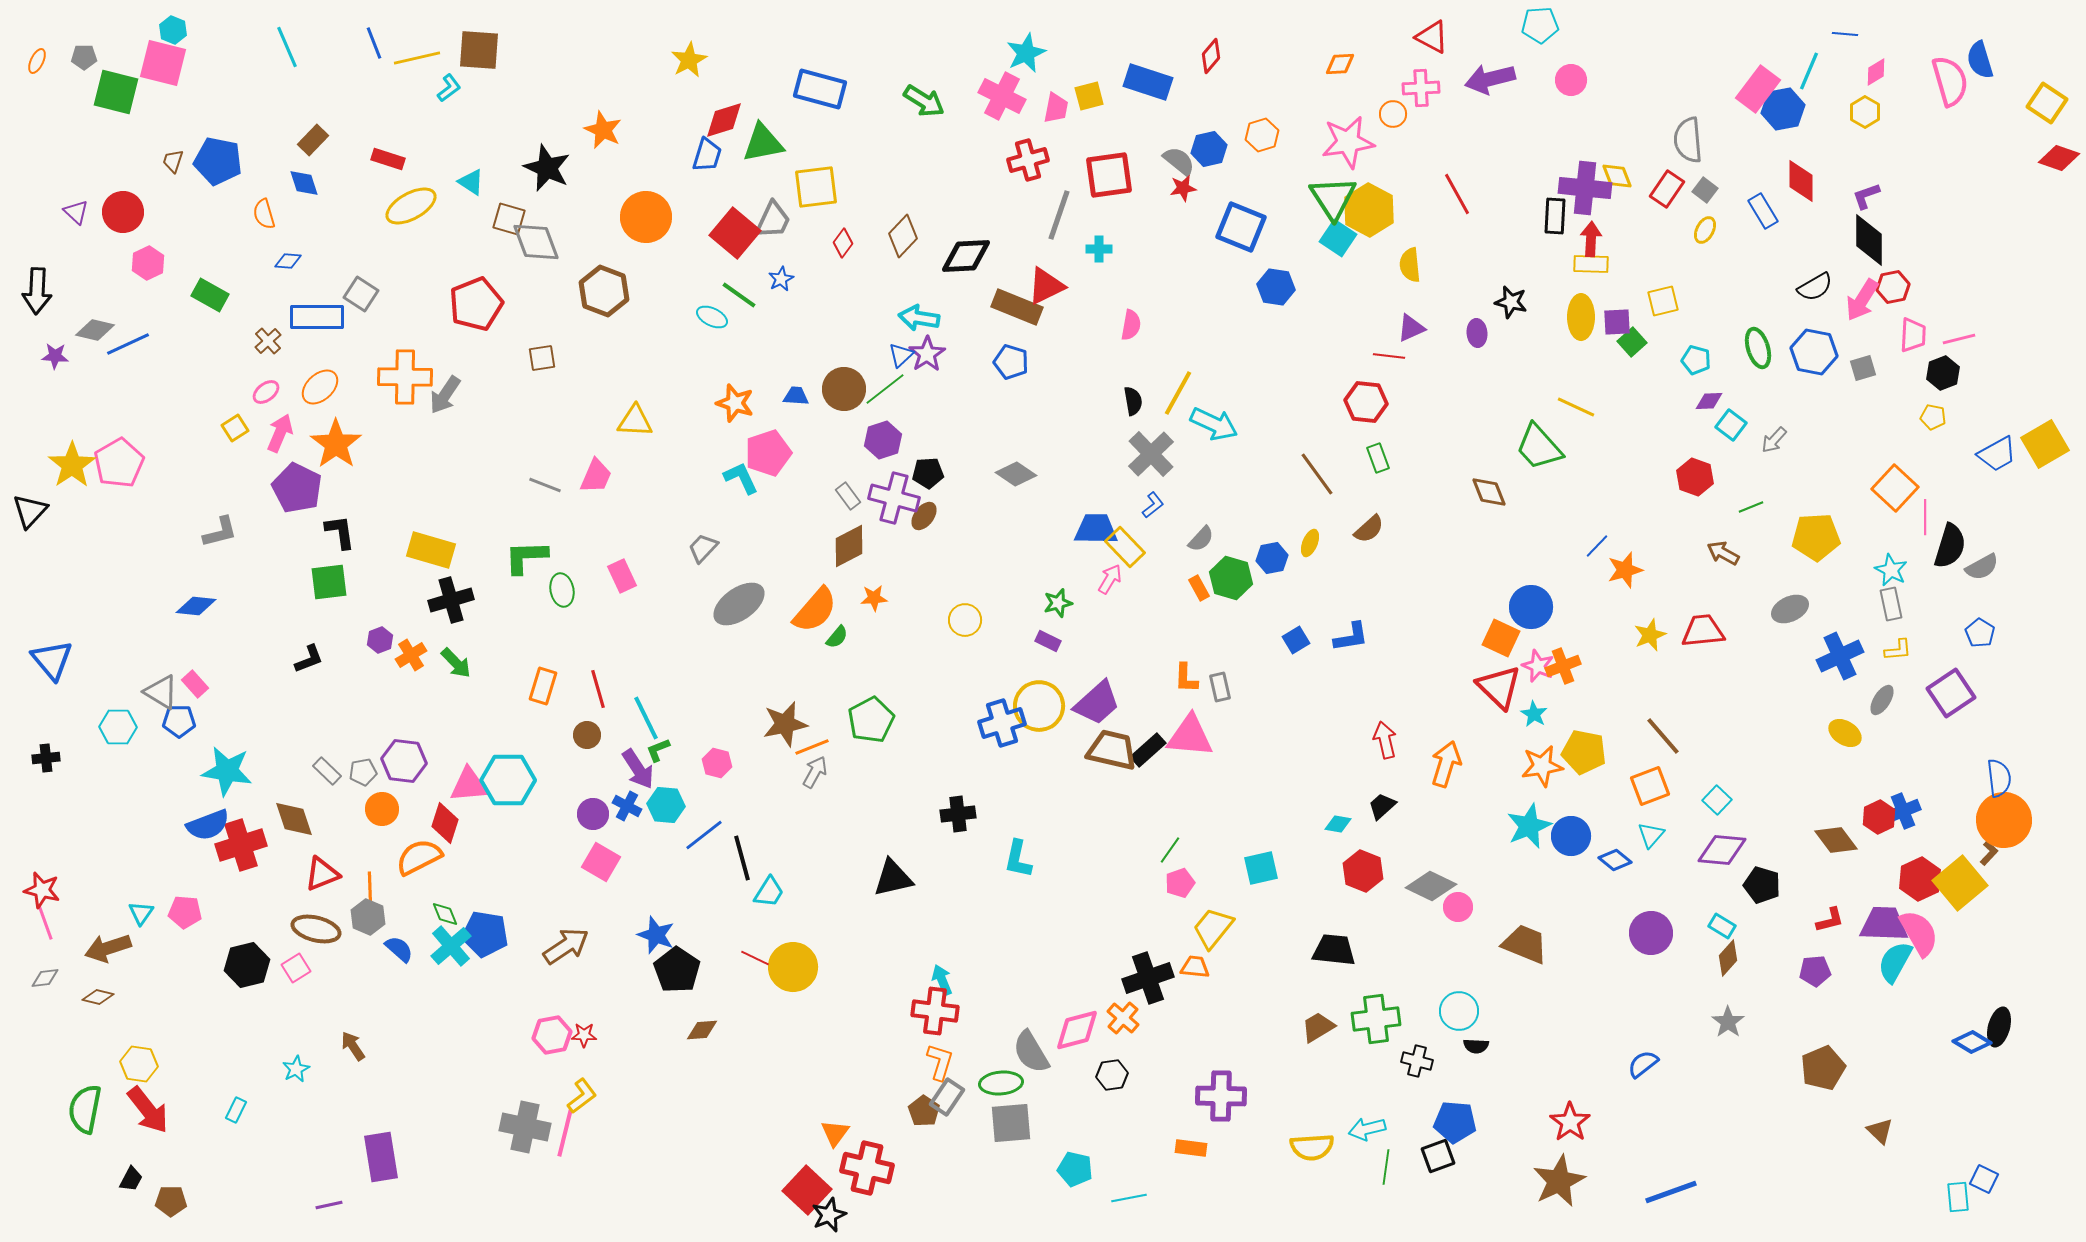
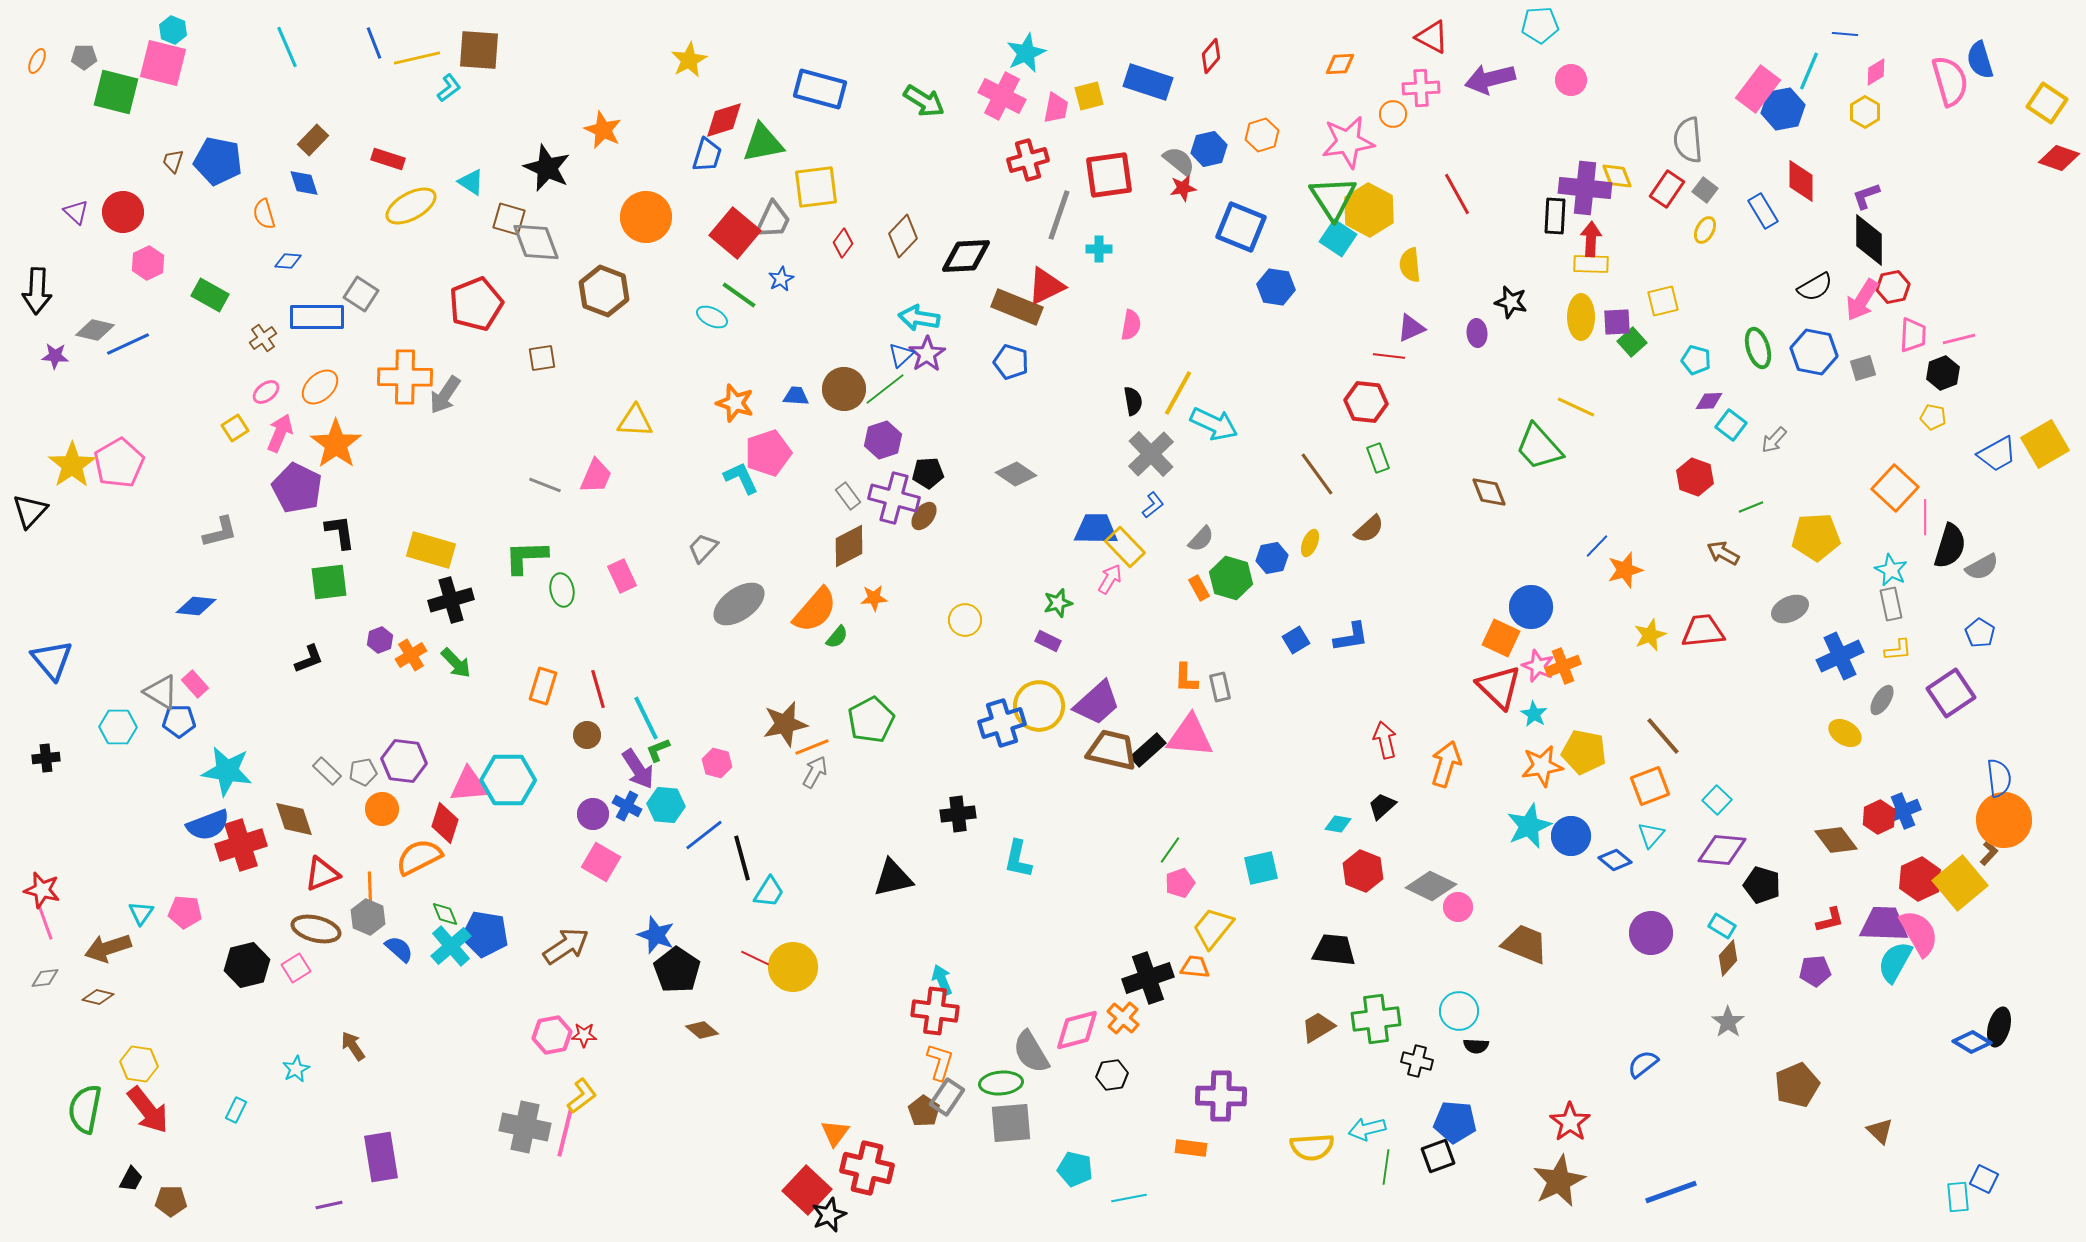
brown cross at (268, 341): moved 5 px left, 3 px up; rotated 8 degrees clockwise
brown diamond at (702, 1030): rotated 44 degrees clockwise
brown pentagon at (1823, 1068): moved 26 px left, 17 px down
